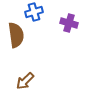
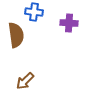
blue cross: rotated 24 degrees clockwise
purple cross: rotated 12 degrees counterclockwise
